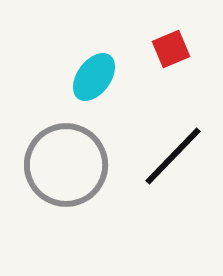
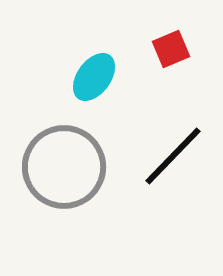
gray circle: moved 2 px left, 2 px down
